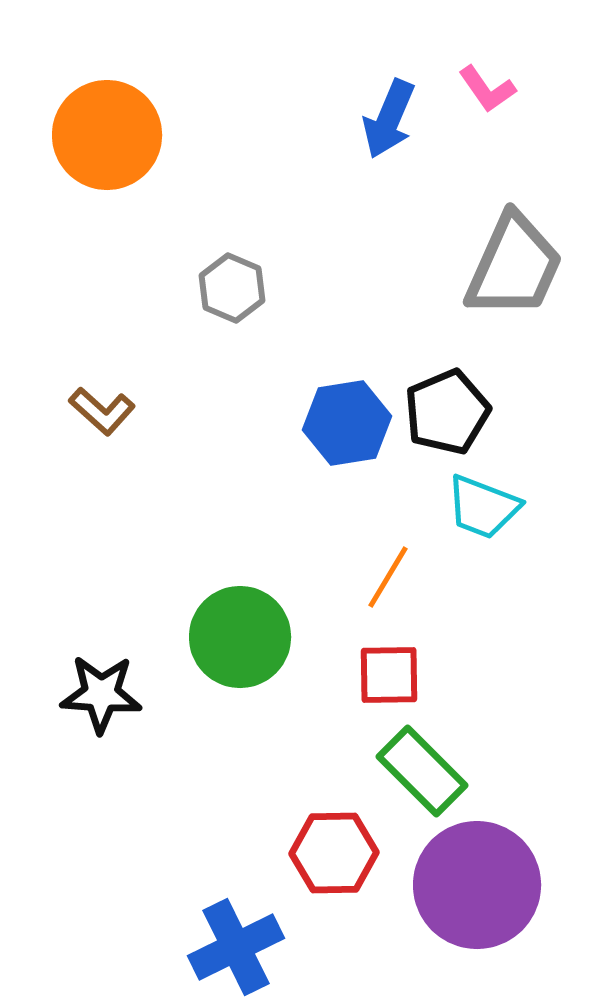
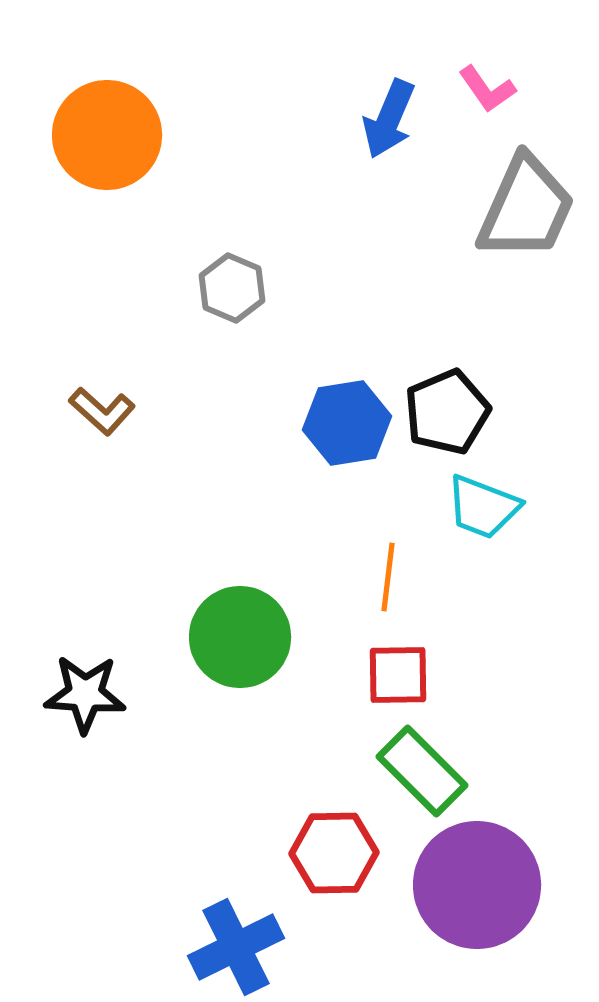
gray trapezoid: moved 12 px right, 58 px up
orange line: rotated 24 degrees counterclockwise
red square: moved 9 px right
black star: moved 16 px left
